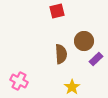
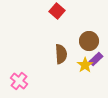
red square: rotated 35 degrees counterclockwise
brown circle: moved 5 px right
pink cross: rotated 12 degrees clockwise
yellow star: moved 13 px right, 22 px up
